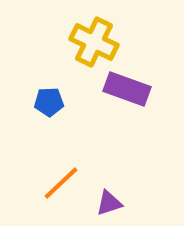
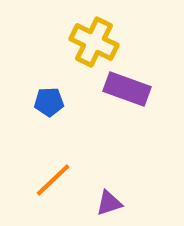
orange line: moved 8 px left, 3 px up
